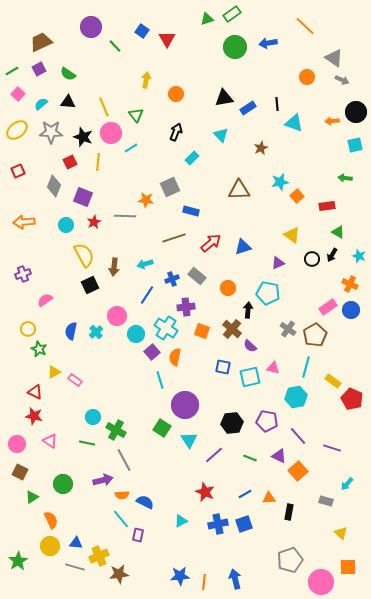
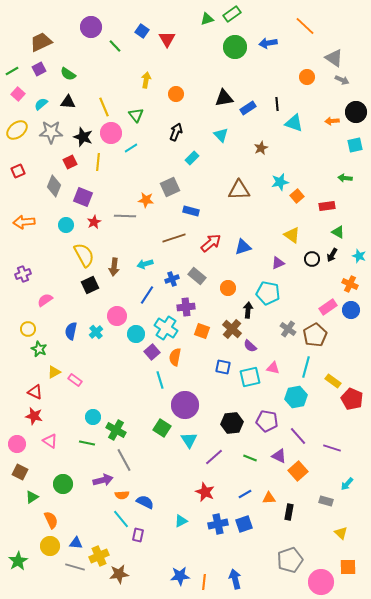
purple line at (214, 455): moved 2 px down
